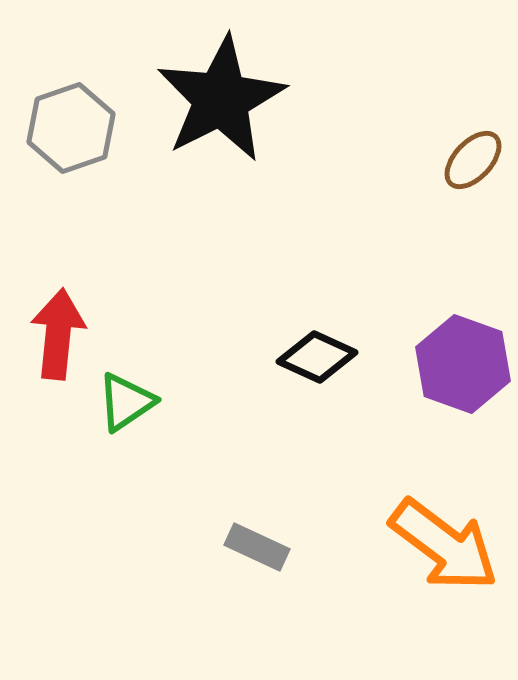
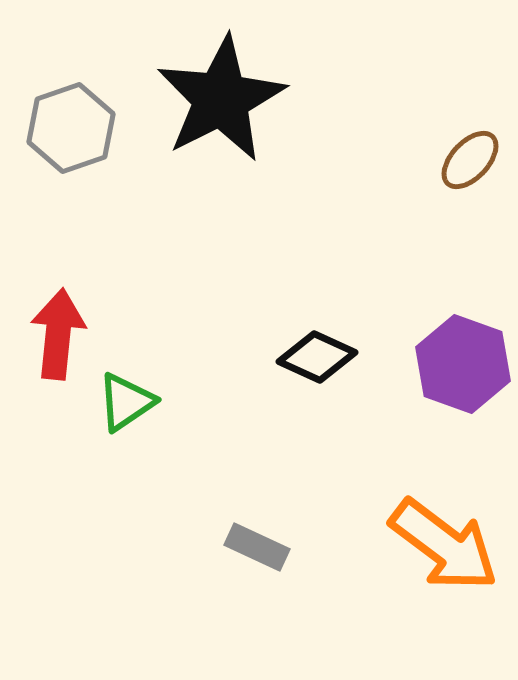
brown ellipse: moved 3 px left
